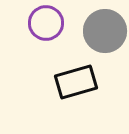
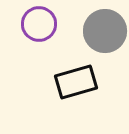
purple circle: moved 7 px left, 1 px down
